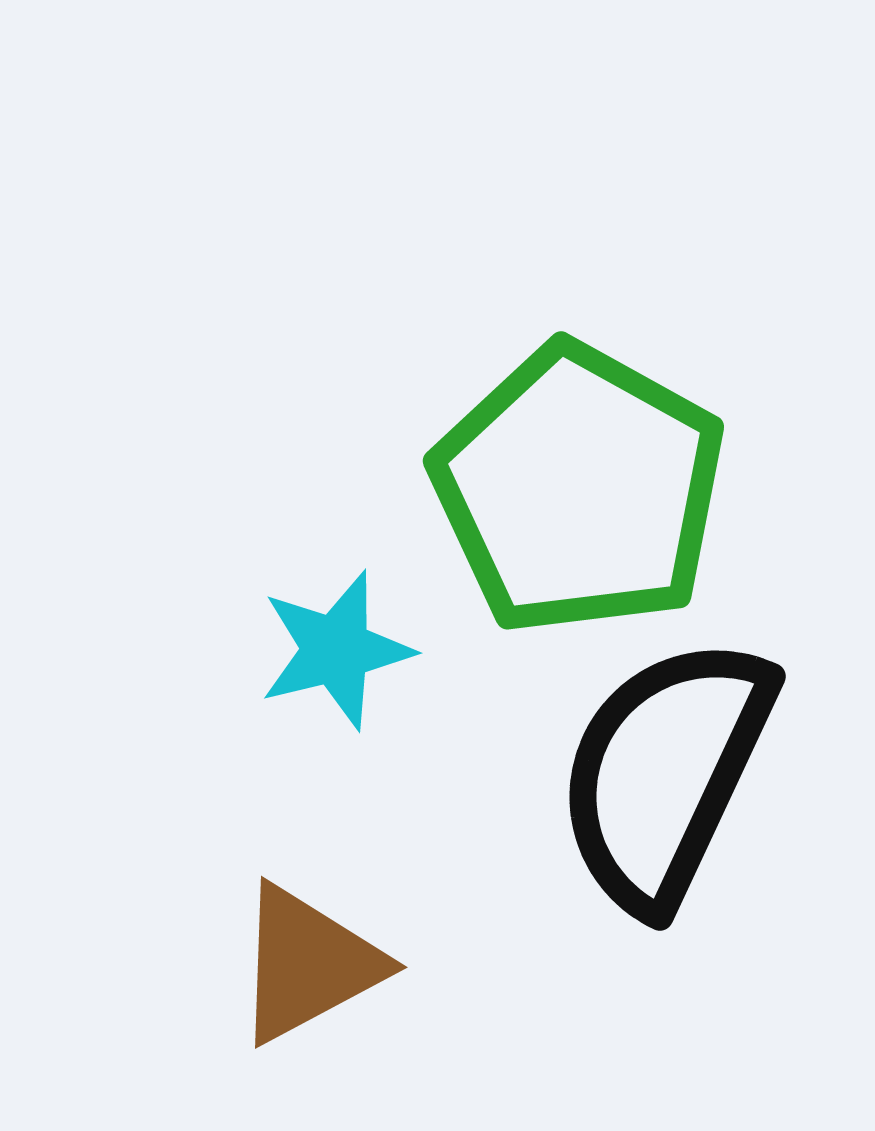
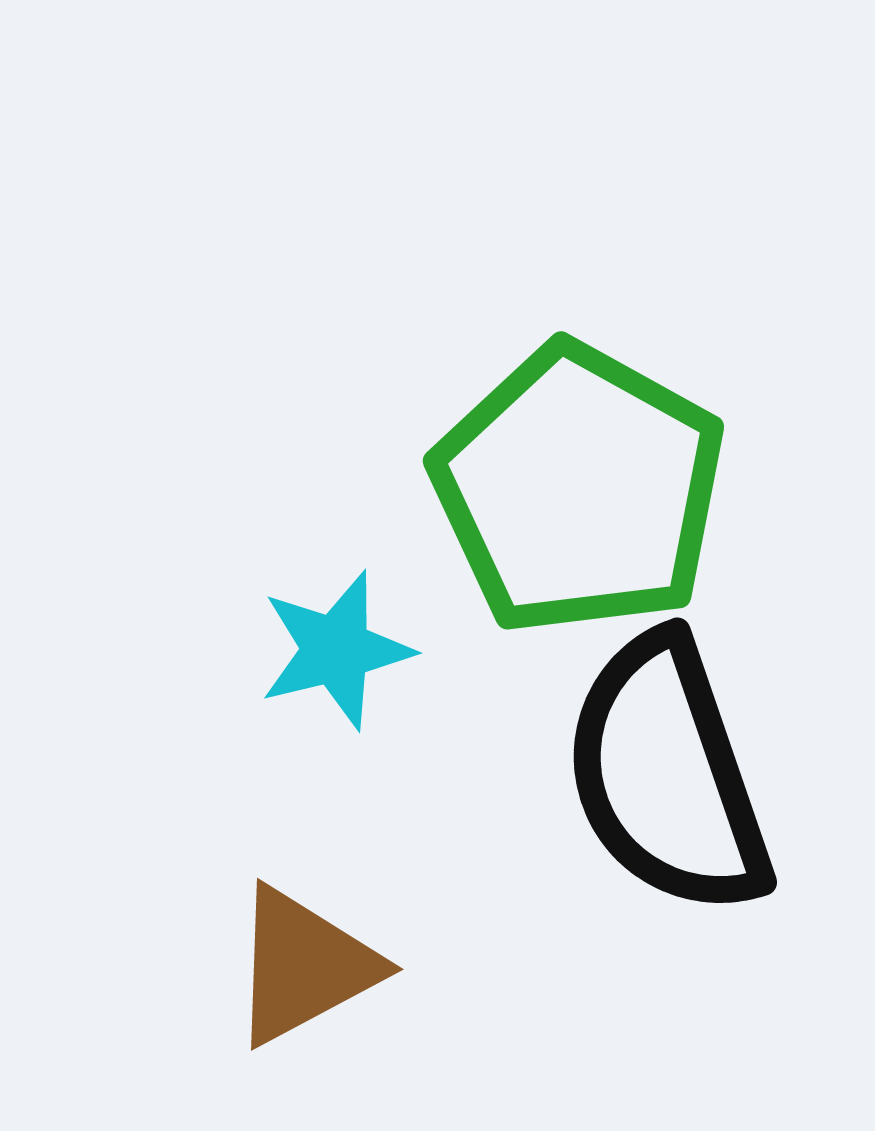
black semicircle: moved 2 px right, 2 px down; rotated 44 degrees counterclockwise
brown triangle: moved 4 px left, 2 px down
